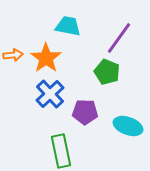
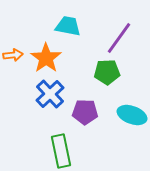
green pentagon: rotated 25 degrees counterclockwise
cyan ellipse: moved 4 px right, 11 px up
